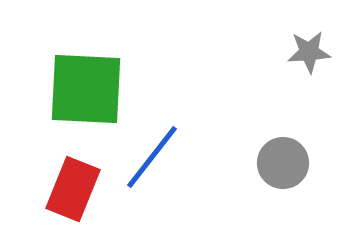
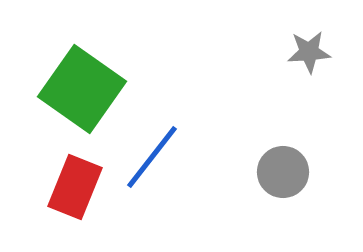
green square: moved 4 px left; rotated 32 degrees clockwise
gray circle: moved 9 px down
red rectangle: moved 2 px right, 2 px up
